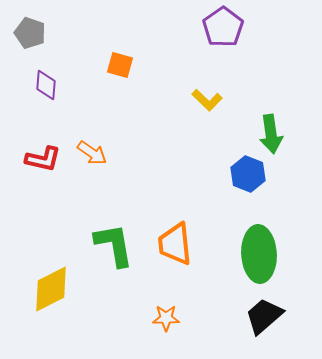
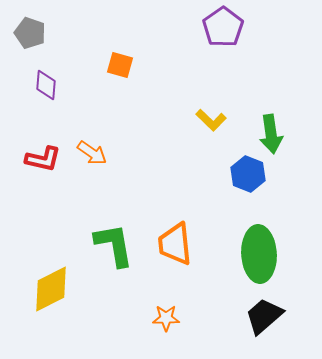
yellow L-shape: moved 4 px right, 20 px down
